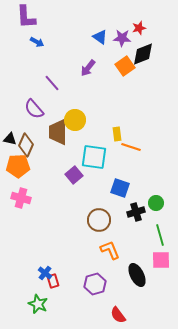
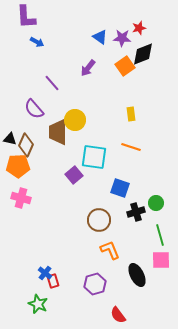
yellow rectangle: moved 14 px right, 20 px up
